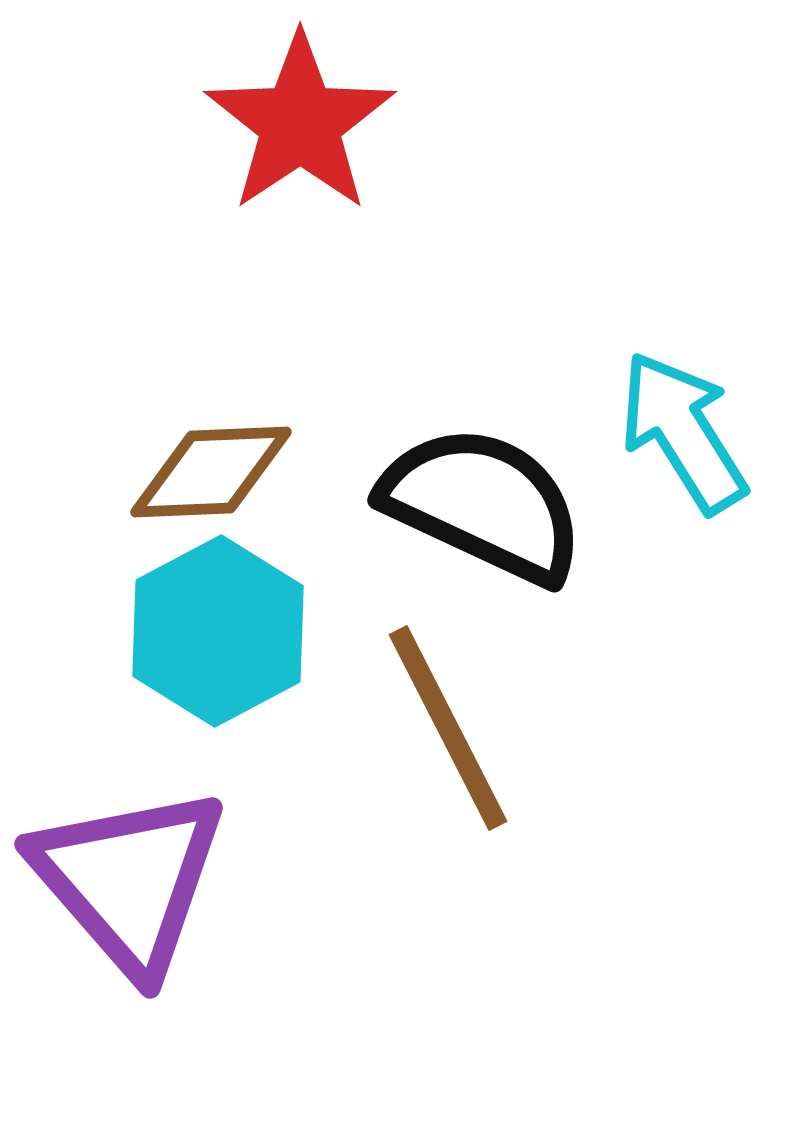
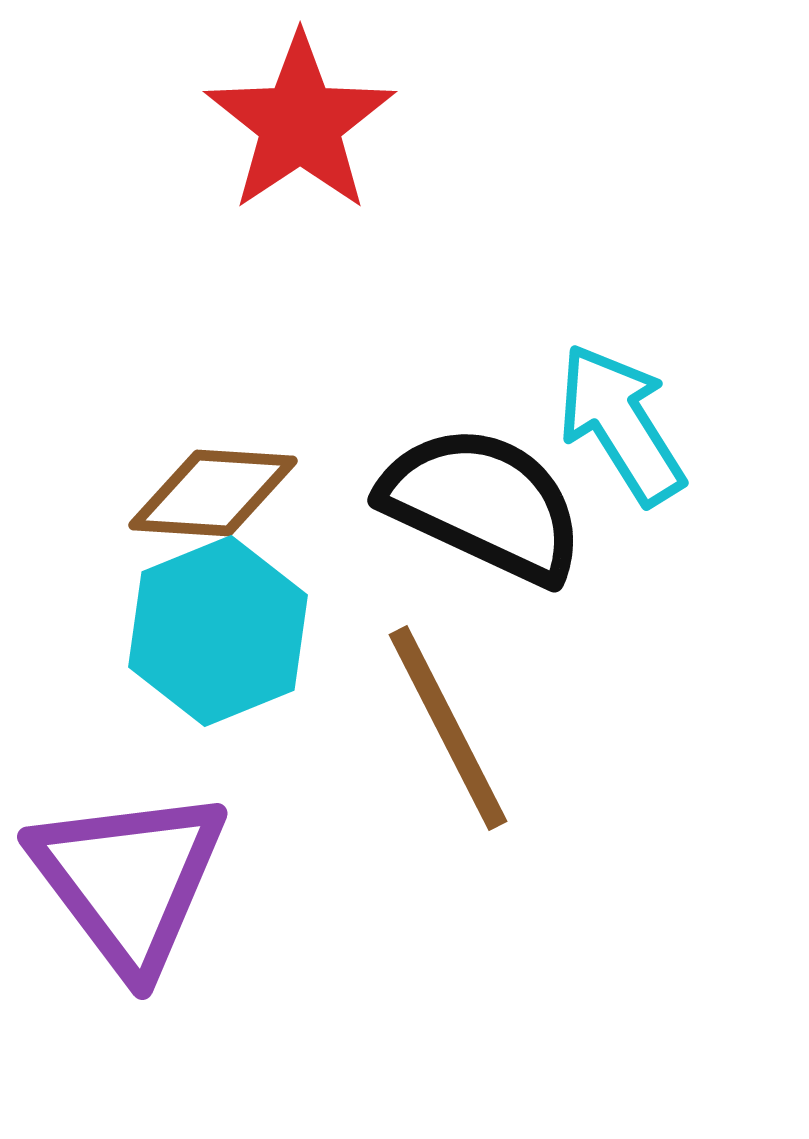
cyan arrow: moved 62 px left, 8 px up
brown diamond: moved 2 px right, 21 px down; rotated 6 degrees clockwise
cyan hexagon: rotated 6 degrees clockwise
purple triangle: rotated 4 degrees clockwise
